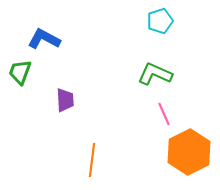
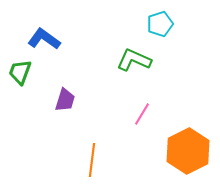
cyan pentagon: moved 3 px down
blue L-shape: rotated 8 degrees clockwise
green L-shape: moved 21 px left, 14 px up
purple trapezoid: rotated 20 degrees clockwise
pink line: moved 22 px left; rotated 55 degrees clockwise
orange hexagon: moved 1 px left, 1 px up
